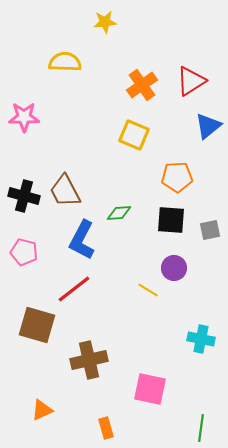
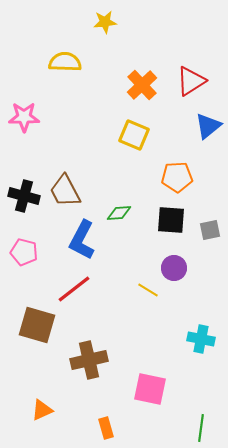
orange cross: rotated 8 degrees counterclockwise
